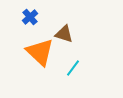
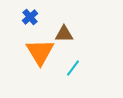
brown triangle: rotated 18 degrees counterclockwise
orange triangle: rotated 16 degrees clockwise
